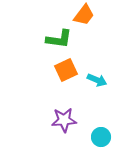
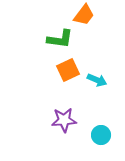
green L-shape: moved 1 px right
orange square: moved 2 px right
cyan circle: moved 2 px up
